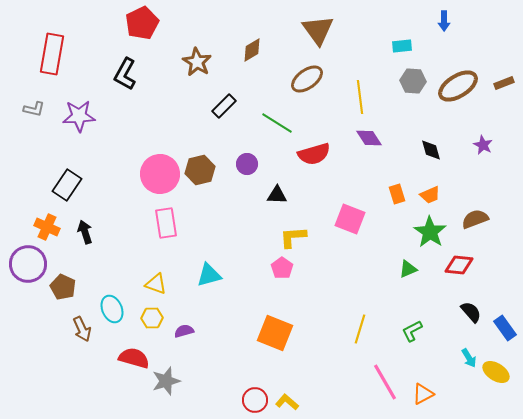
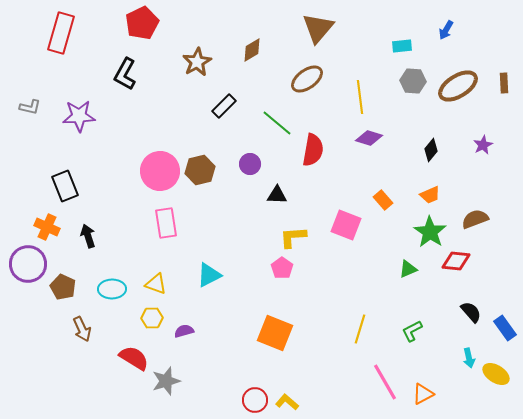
blue arrow at (444, 21): moved 2 px right, 9 px down; rotated 30 degrees clockwise
brown triangle at (318, 30): moved 2 px up; rotated 16 degrees clockwise
red rectangle at (52, 54): moved 9 px right, 21 px up; rotated 6 degrees clockwise
brown star at (197, 62): rotated 12 degrees clockwise
brown rectangle at (504, 83): rotated 72 degrees counterclockwise
gray L-shape at (34, 109): moved 4 px left, 2 px up
green line at (277, 123): rotated 8 degrees clockwise
purple diamond at (369, 138): rotated 40 degrees counterclockwise
purple star at (483, 145): rotated 18 degrees clockwise
black diamond at (431, 150): rotated 55 degrees clockwise
red semicircle at (314, 154): moved 1 px left, 4 px up; rotated 64 degrees counterclockwise
purple circle at (247, 164): moved 3 px right
pink circle at (160, 174): moved 3 px up
black rectangle at (67, 185): moved 2 px left, 1 px down; rotated 56 degrees counterclockwise
orange rectangle at (397, 194): moved 14 px left, 6 px down; rotated 24 degrees counterclockwise
pink square at (350, 219): moved 4 px left, 6 px down
black arrow at (85, 232): moved 3 px right, 4 px down
red diamond at (459, 265): moved 3 px left, 4 px up
cyan triangle at (209, 275): rotated 12 degrees counterclockwise
cyan ellipse at (112, 309): moved 20 px up; rotated 68 degrees counterclockwise
red semicircle at (134, 358): rotated 16 degrees clockwise
cyan arrow at (469, 358): rotated 18 degrees clockwise
yellow ellipse at (496, 372): moved 2 px down
